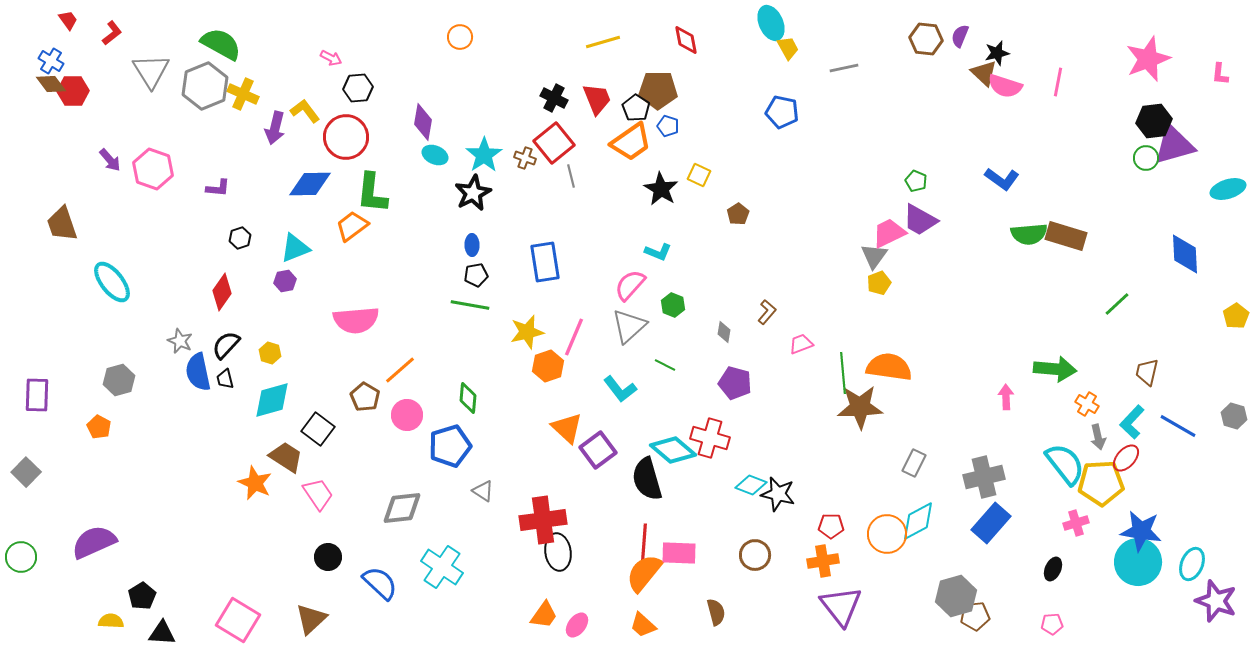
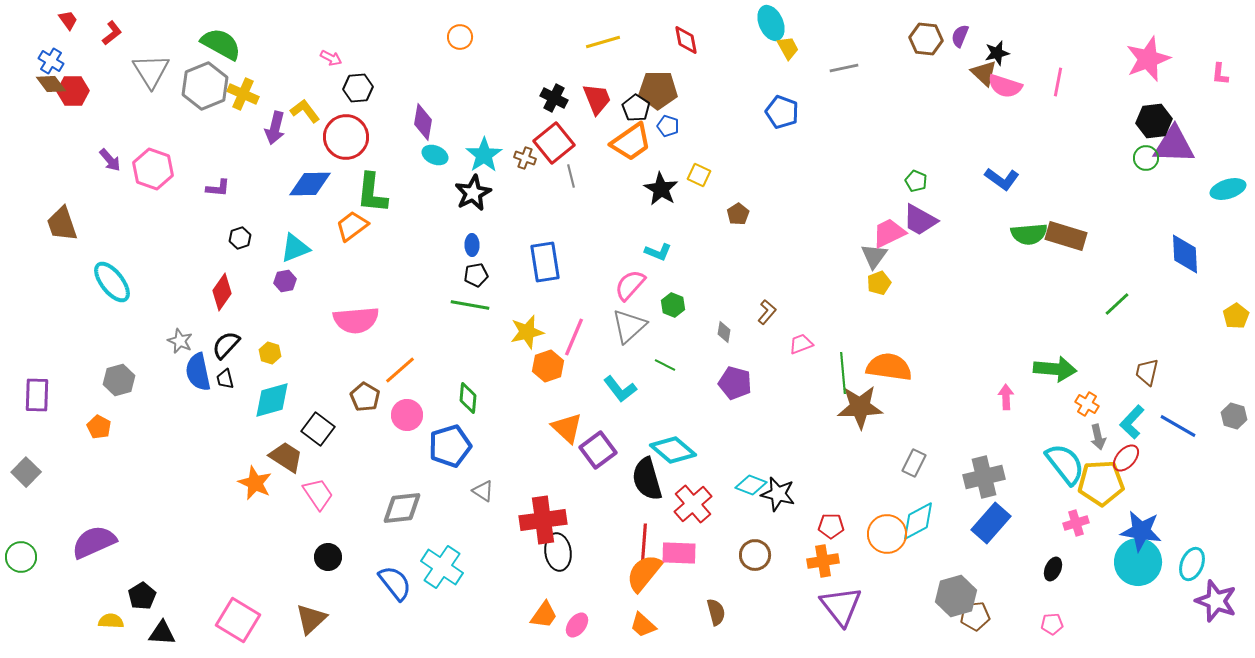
blue pentagon at (782, 112): rotated 8 degrees clockwise
purple triangle at (1174, 145): rotated 18 degrees clockwise
red cross at (710, 438): moved 17 px left, 66 px down; rotated 33 degrees clockwise
blue semicircle at (380, 583): moved 15 px right; rotated 9 degrees clockwise
